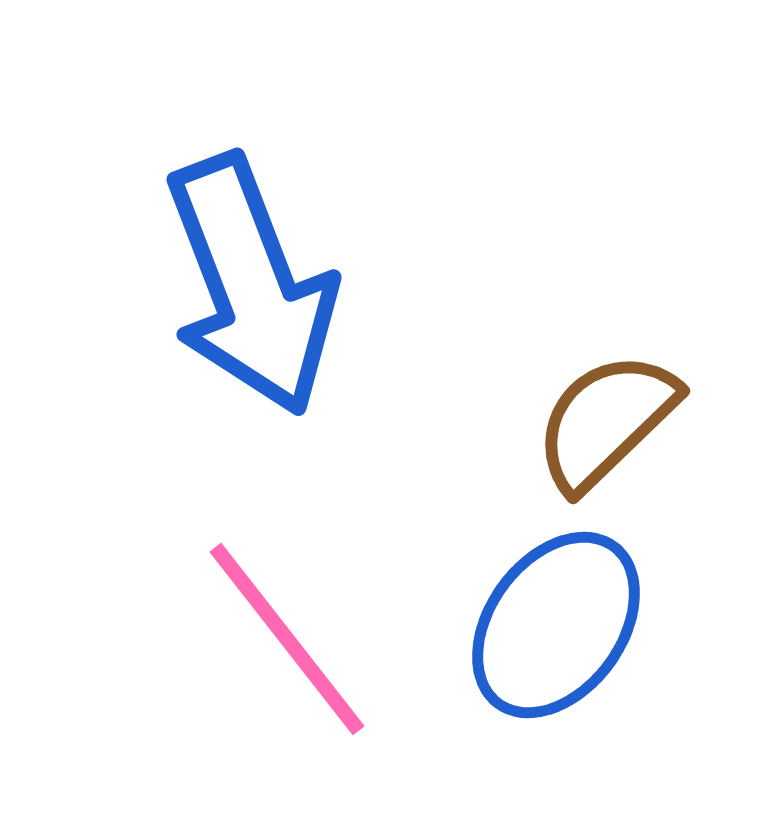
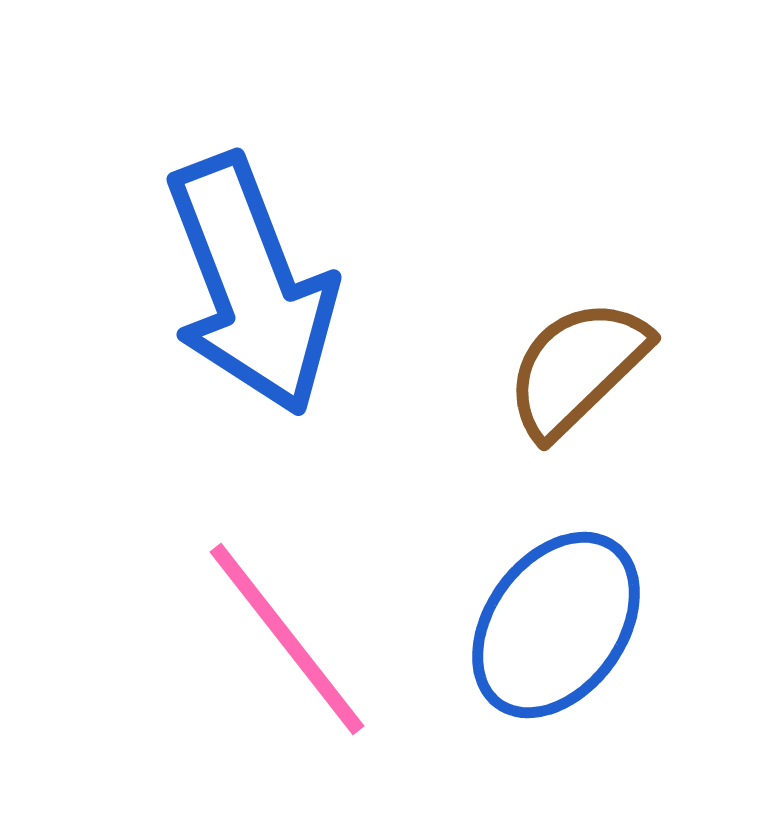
brown semicircle: moved 29 px left, 53 px up
